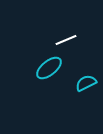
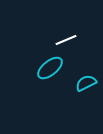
cyan ellipse: moved 1 px right
